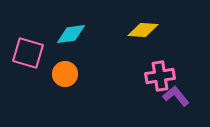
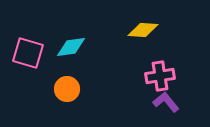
cyan diamond: moved 13 px down
orange circle: moved 2 px right, 15 px down
purple L-shape: moved 10 px left, 6 px down
